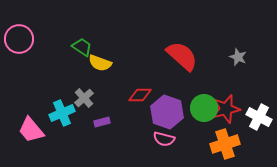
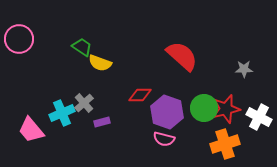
gray star: moved 6 px right, 12 px down; rotated 24 degrees counterclockwise
gray cross: moved 5 px down
